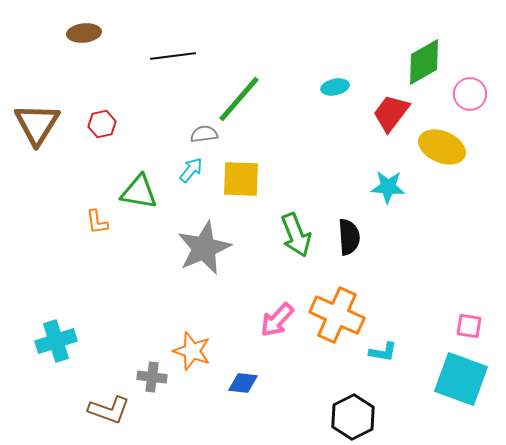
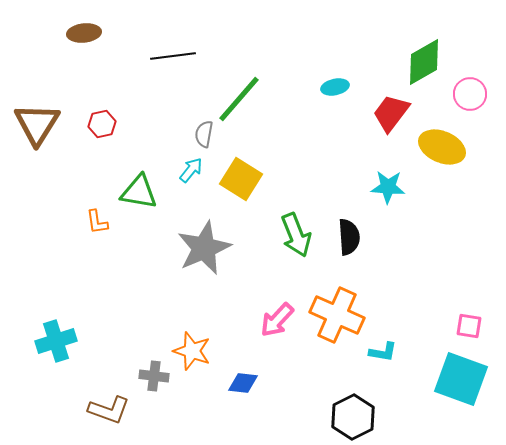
gray semicircle: rotated 72 degrees counterclockwise
yellow square: rotated 30 degrees clockwise
gray cross: moved 2 px right, 1 px up
